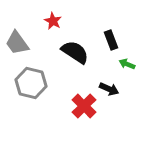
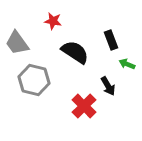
red star: rotated 18 degrees counterclockwise
gray hexagon: moved 3 px right, 3 px up
black arrow: moved 1 px left, 3 px up; rotated 36 degrees clockwise
